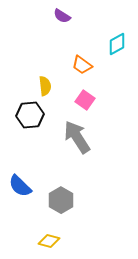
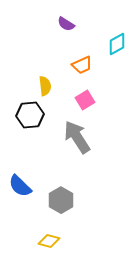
purple semicircle: moved 4 px right, 8 px down
orange trapezoid: rotated 60 degrees counterclockwise
pink square: rotated 24 degrees clockwise
